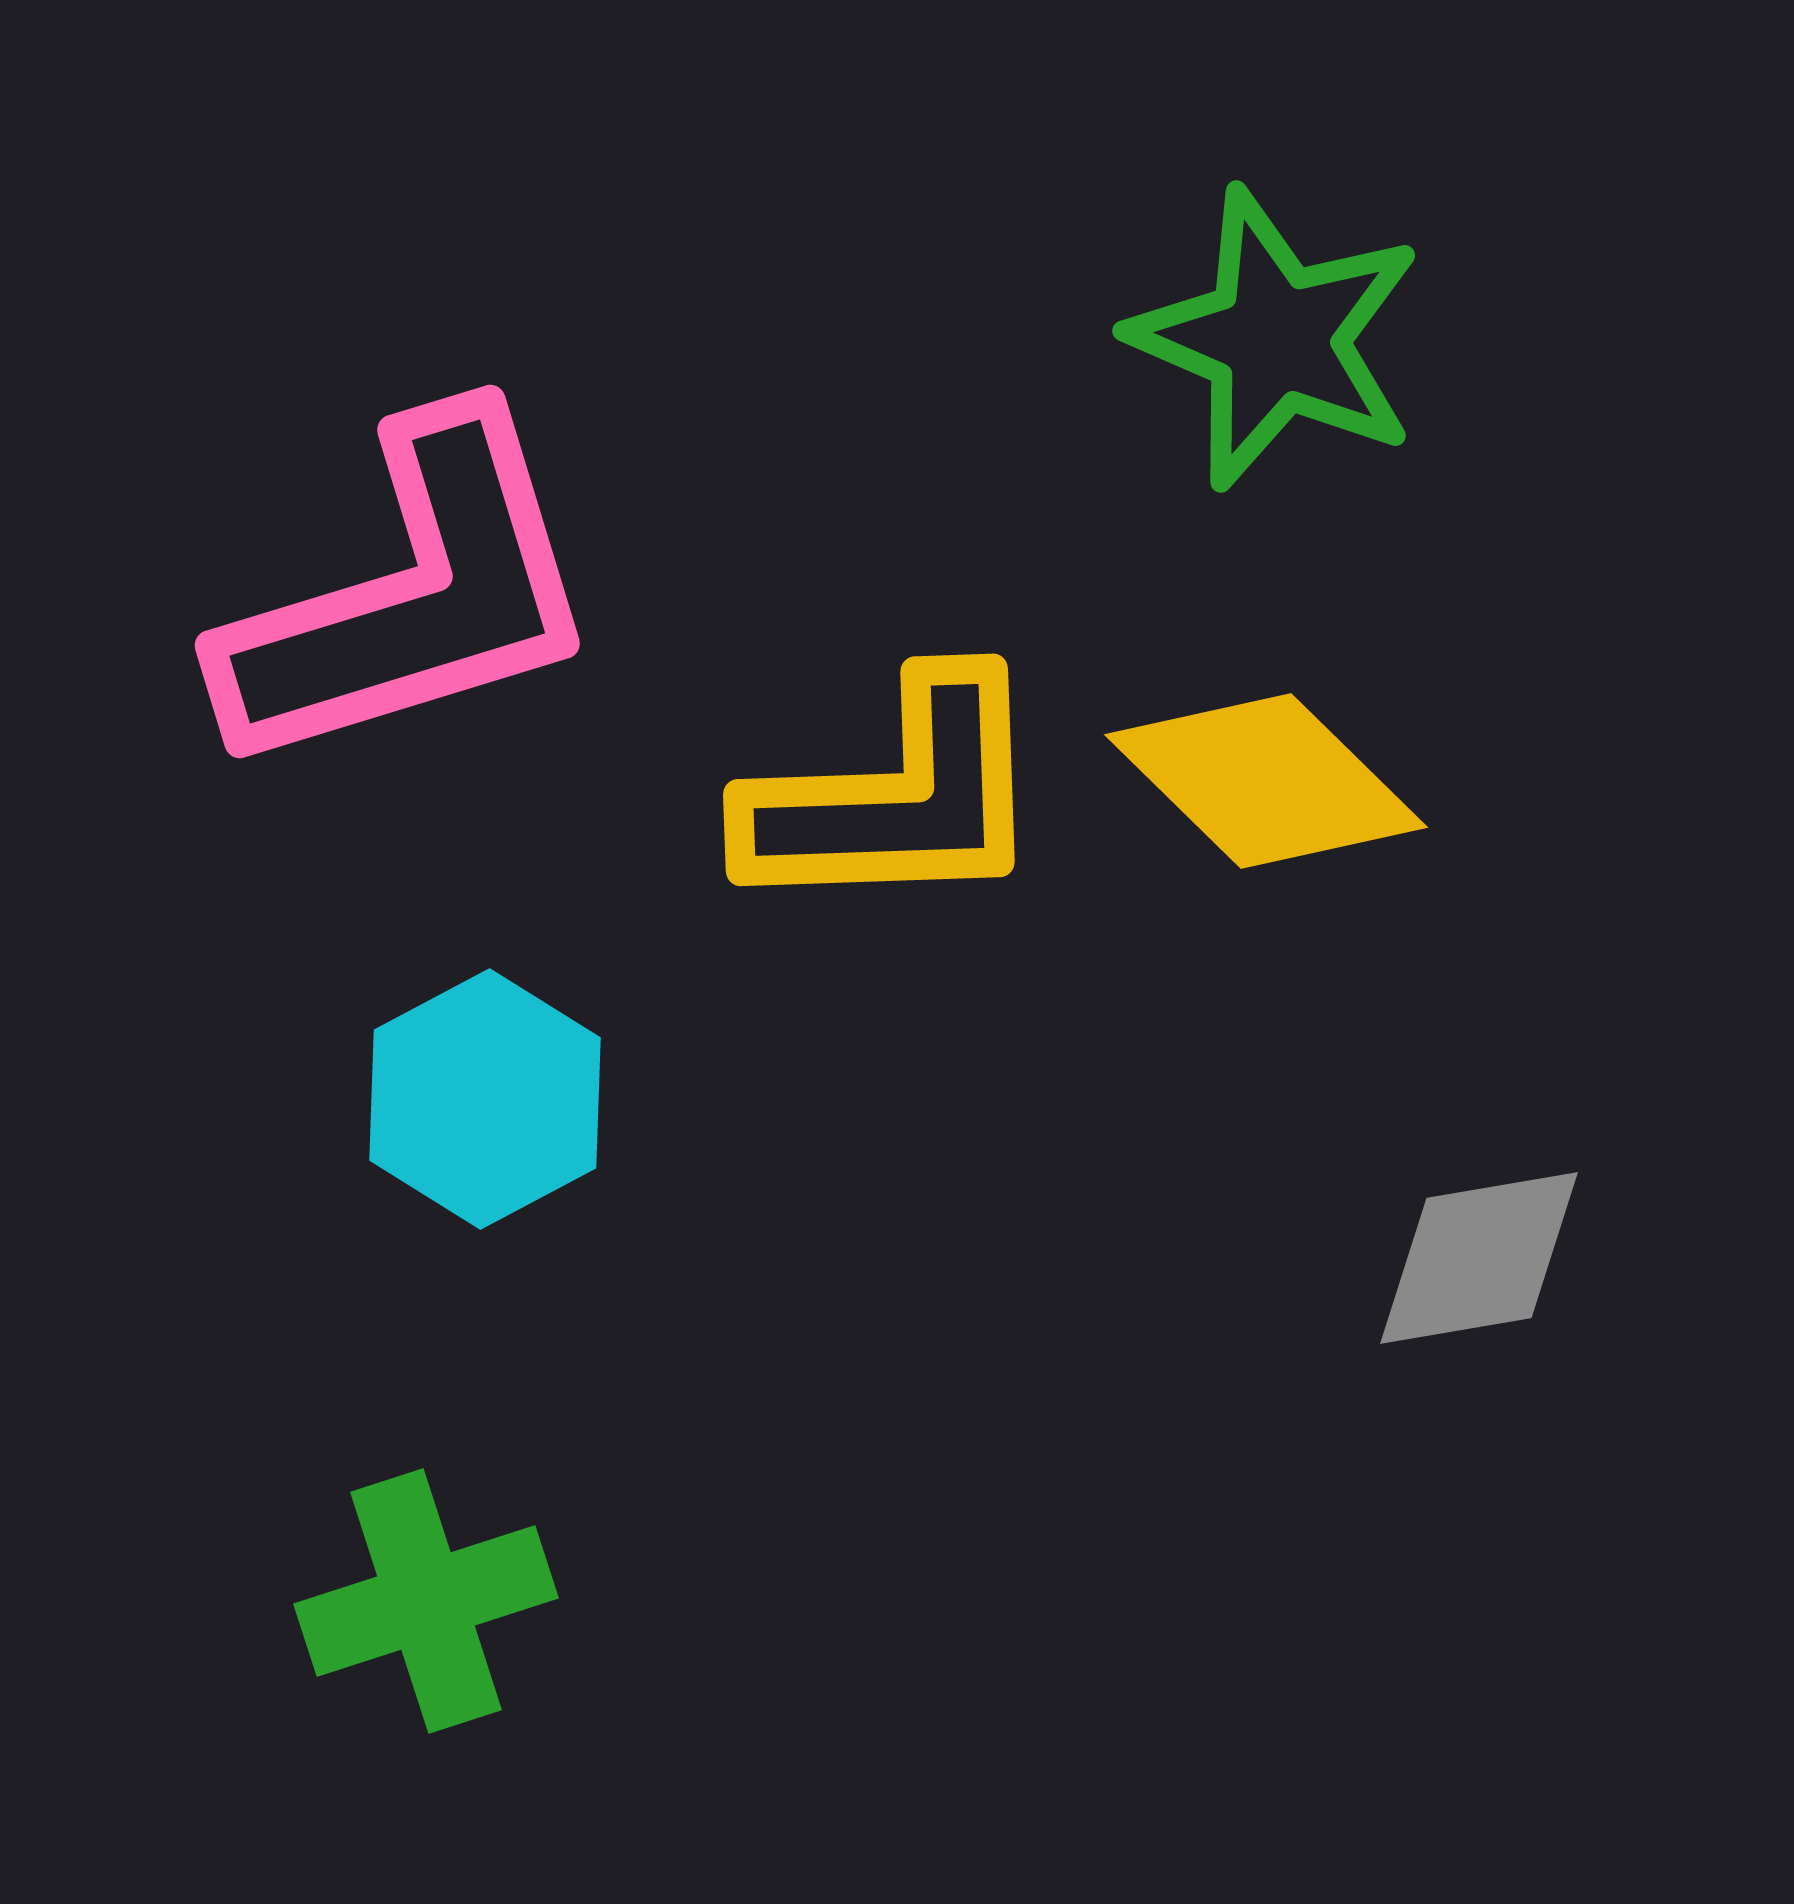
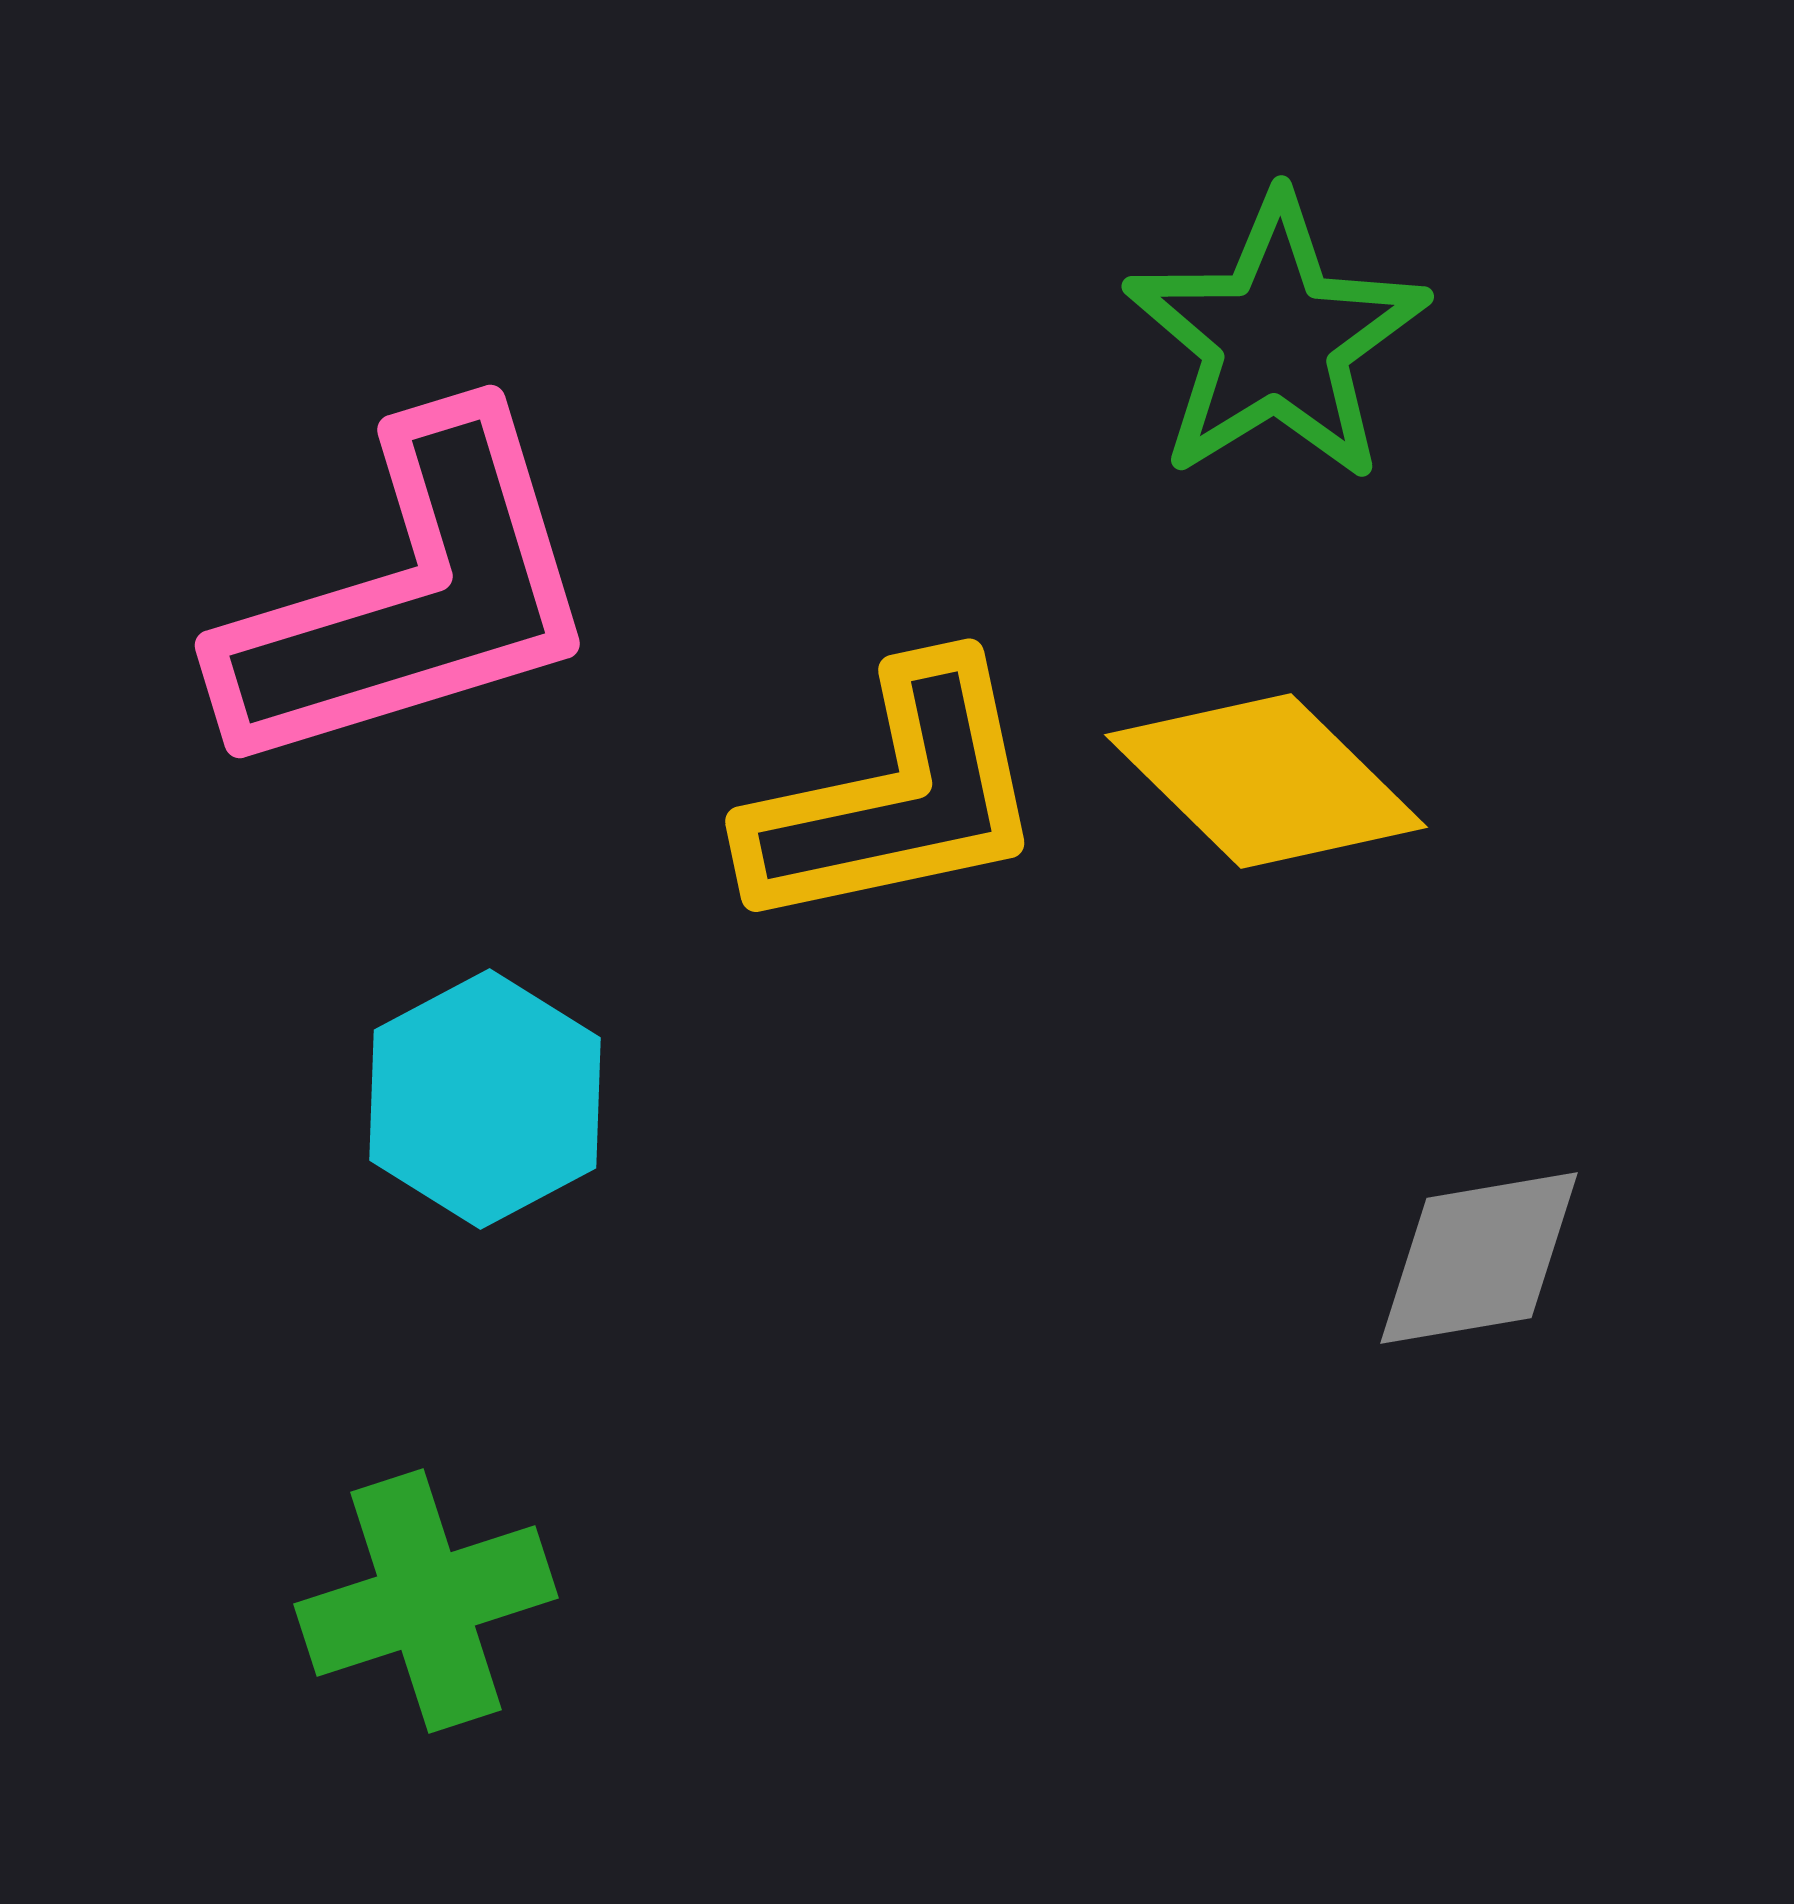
green star: rotated 17 degrees clockwise
yellow L-shape: rotated 10 degrees counterclockwise
